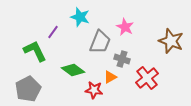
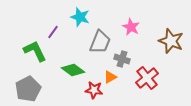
pink star: moved 6 px right
